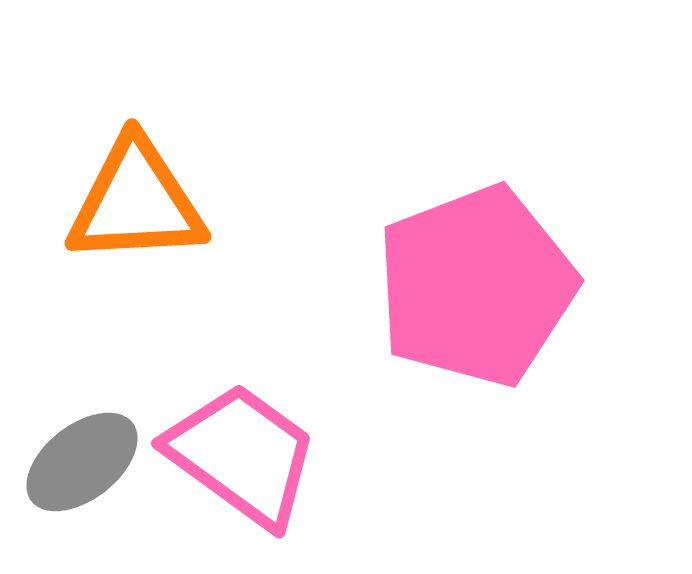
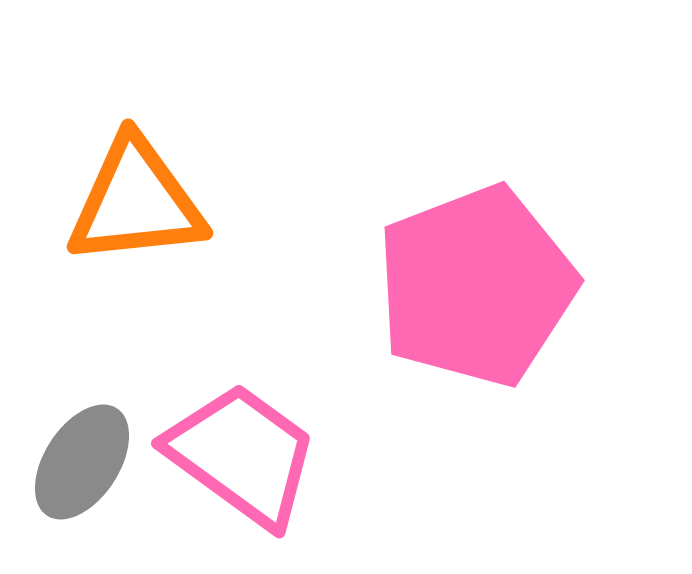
orange triangle: rotated 3 degrees counterclockwise
gray ellipse: rotated 19 degrees counterclockwise
